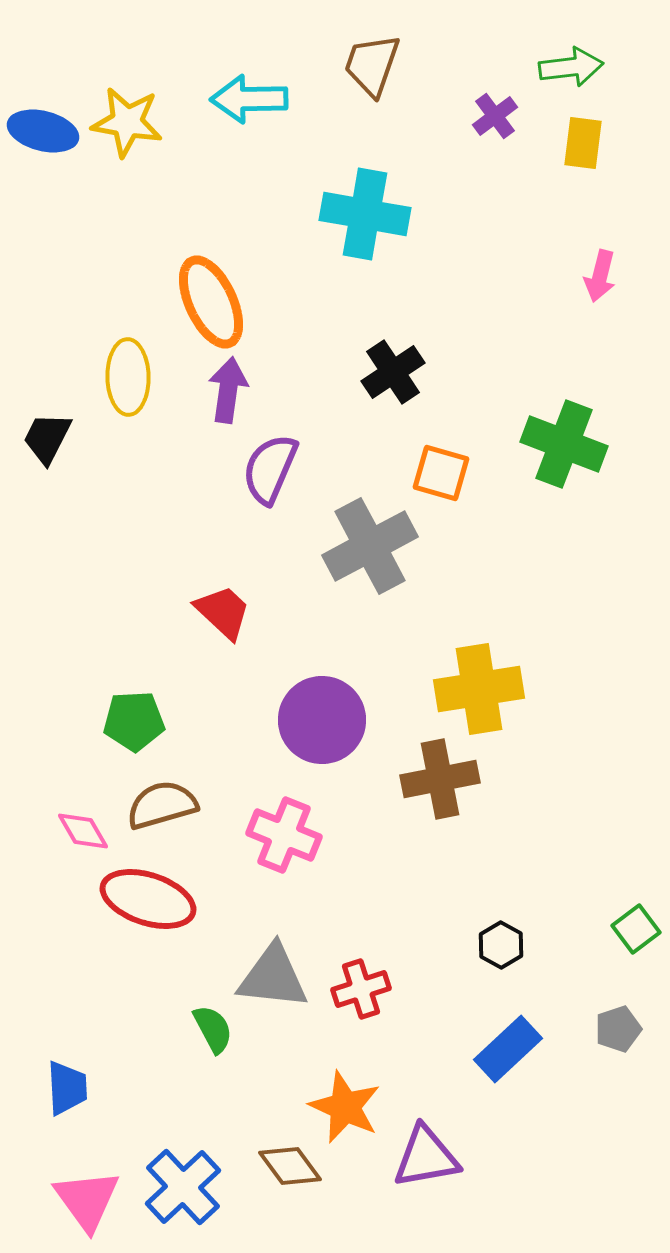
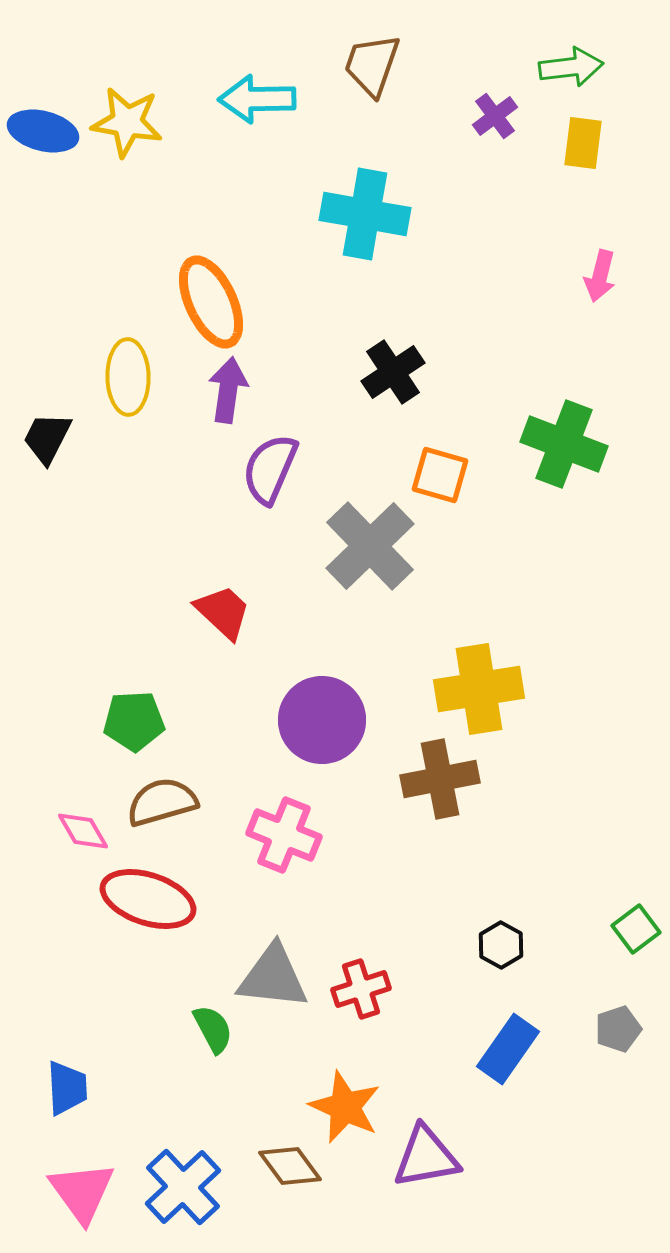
cyan arrow: moved 8 px right
orange square: moved 1 px left, 2 px down
gray cross: rotated 16 degrees counterclockwise
brown semicircle: moved 3 px up
blue rectangle: rotated 12 degrees counterclockwise
pink triangle: moved 5 px left, 8 px up
